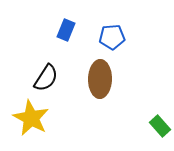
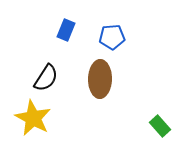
yellow star: moved 2 px right
